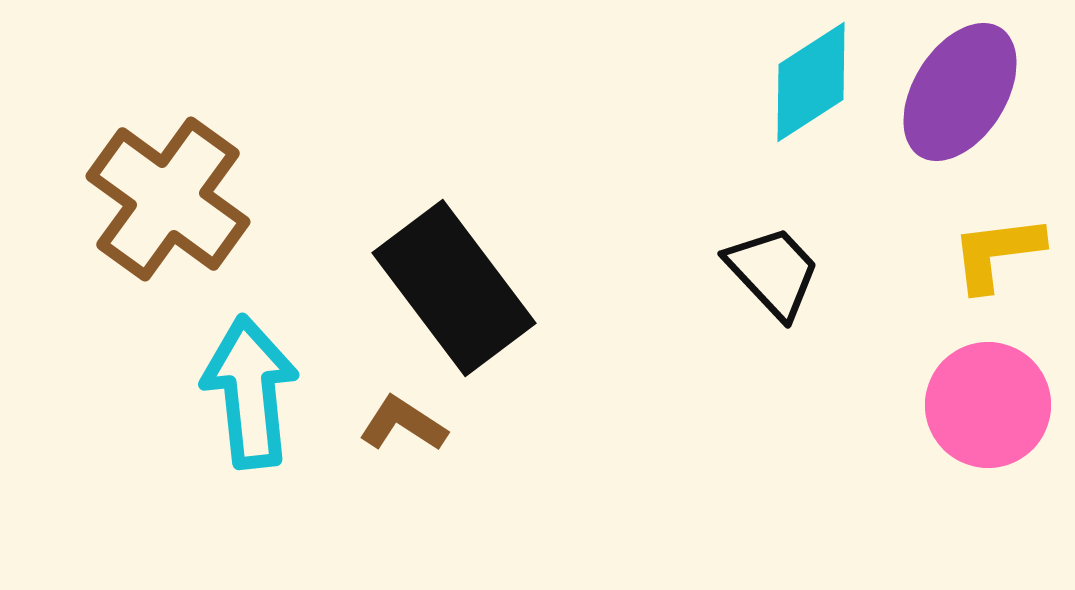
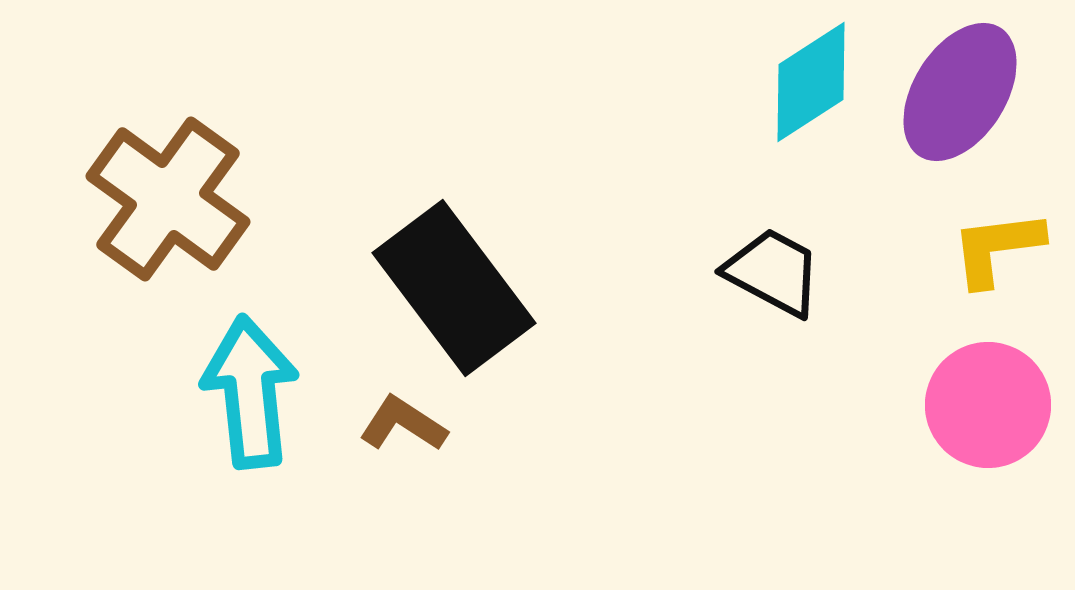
yellow L-shape: moved 5 px up
black trapezoid: rotated 19 degrees counterclockwise
